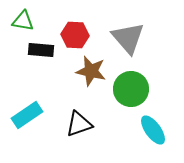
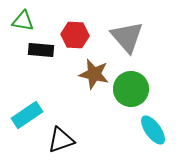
gray triangle: moved 1 px left, 1 px up
brown star: moved 3 px right, 3 px down
black triangle: moved 18 px left, 16 px down
